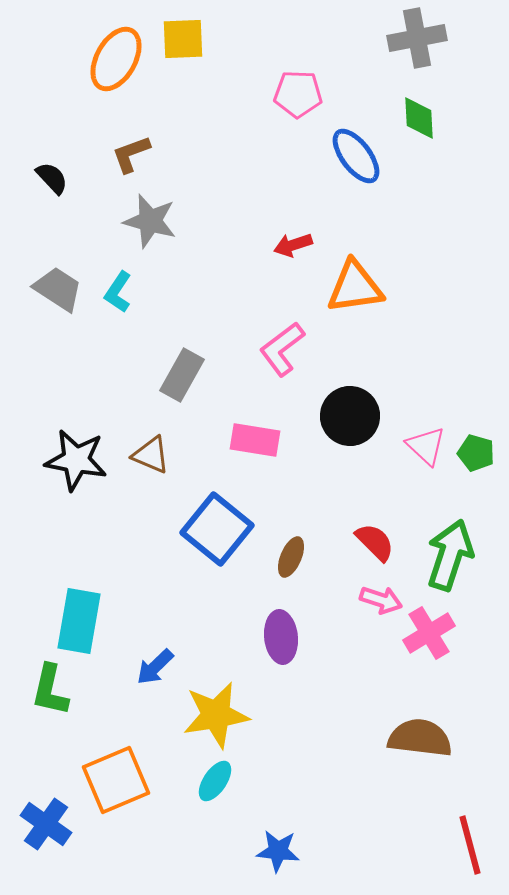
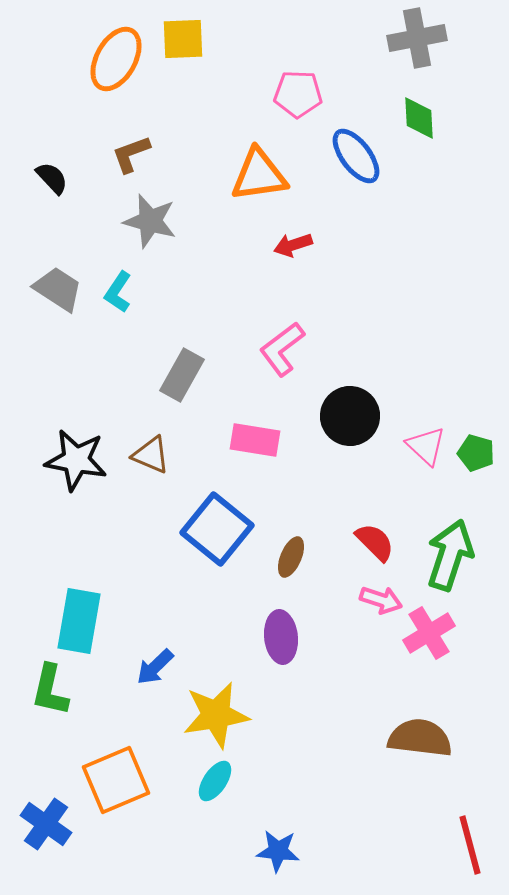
orange triangle: moved 96 px left, 112 px up
